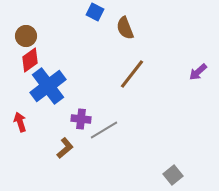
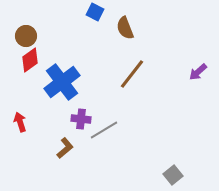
blue cross: moved 14 px right, 4 px up
